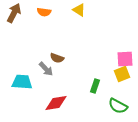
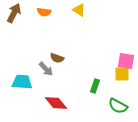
pink square: moved 1 px right, 2 px down; rotated 12 degrees clockwise
yellow square: rotated 21 degrees clockwise
red diamond: rotated 60 degrees clockwise
